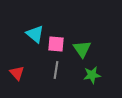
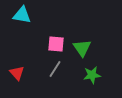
cyan triangle: moved 13 px left, 19 px up; rotated 30 degrees counterclockwise
green triangle: moved 1 px up
gray line: moved 1 px left, 1 px up; rotated 24 degrees clockwise
